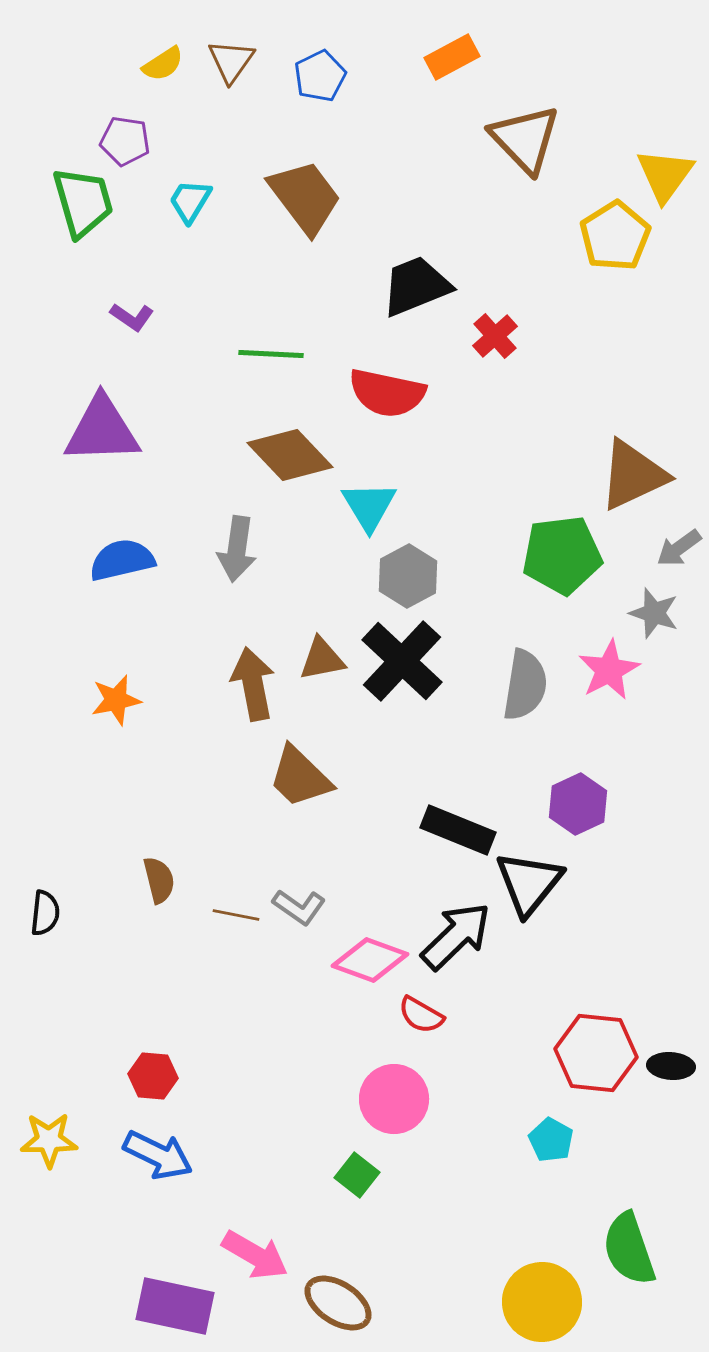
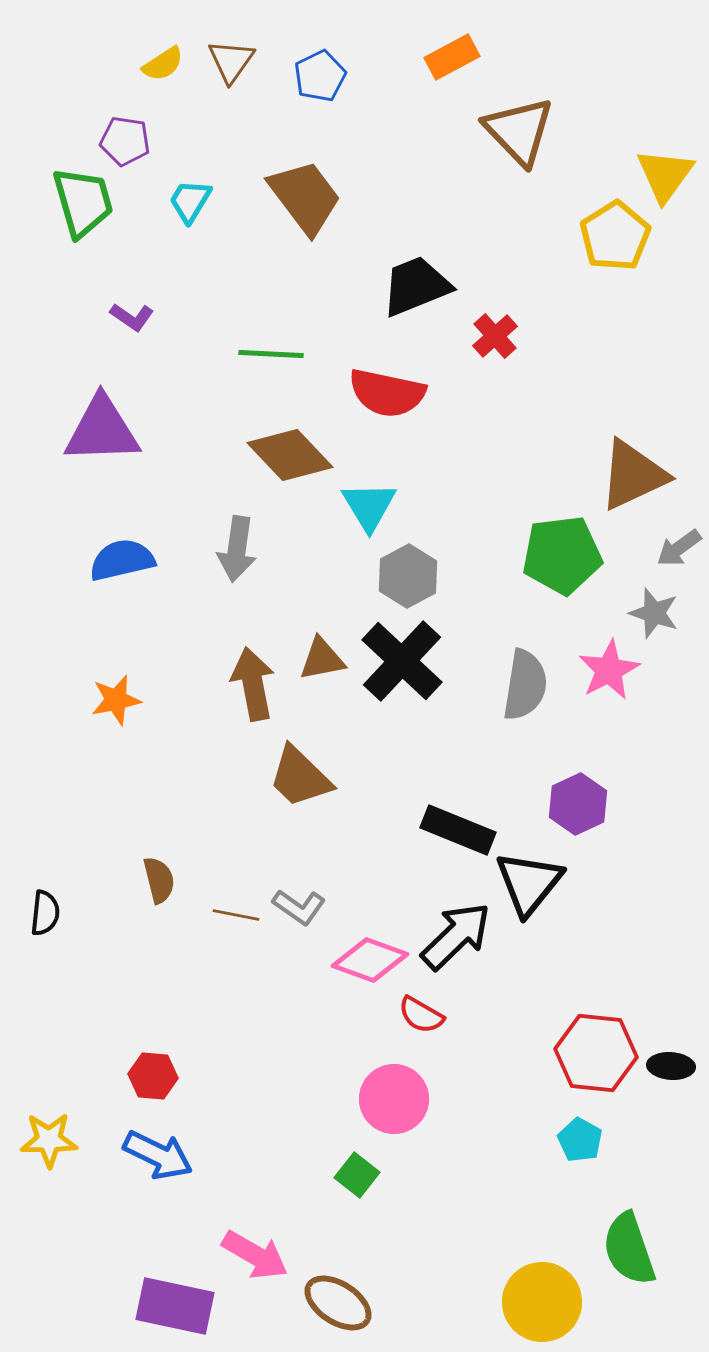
brown triangle at (525, 139): moved 6 px left, 8 px up
cyan pentagon at (551, 1140): moved 29 px right
